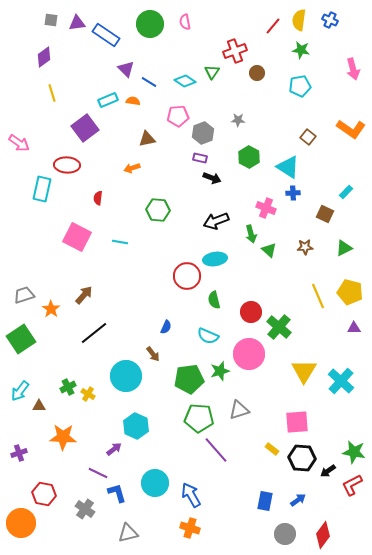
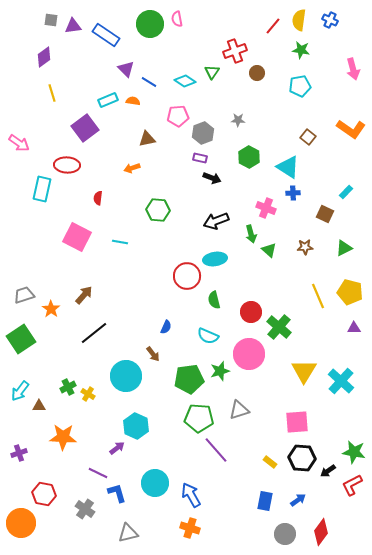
pink semicircle at (185, 22): moved 8 px left, 3 px up
purple triangle at (77, 23): moved 4 px left, 3 px down
purple arrow at (114, 449): moved 3 px right, 1 px up
yellow rectangle at (272, 449): moved 2 px left, 13 px down
red diamond at (323, 535): moved 2 px left, 3 px up
